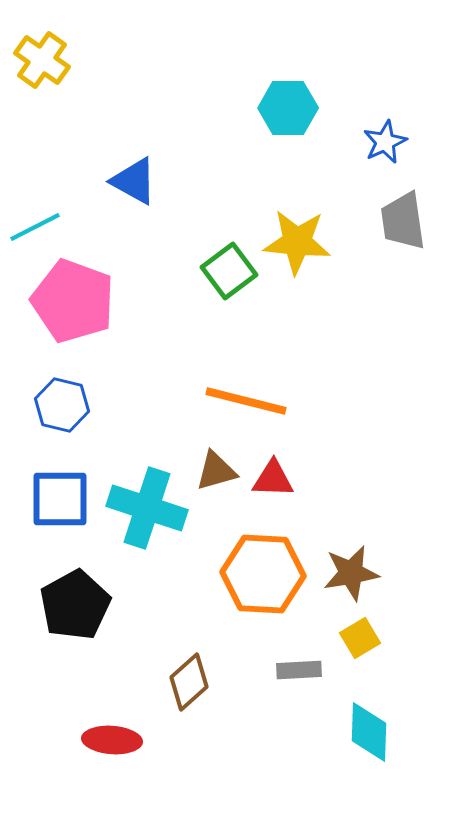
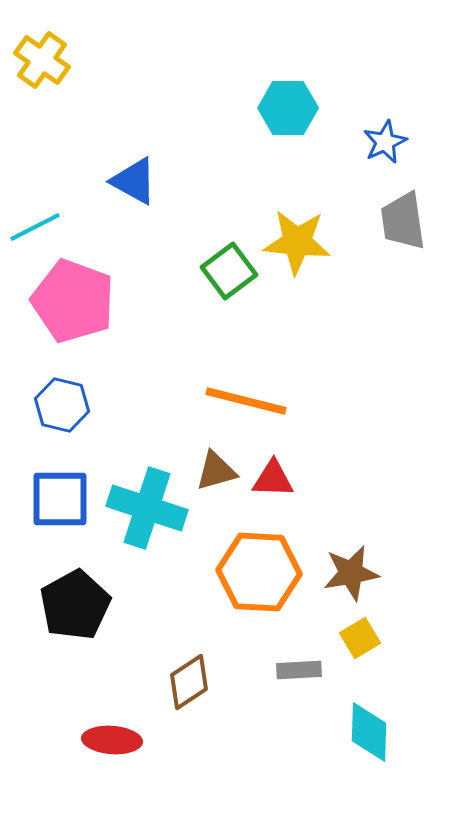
orange hexagon: moved 4 px left, 2 px up
brown diamond: rotated 8 degrees clockwise
